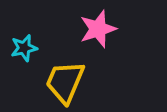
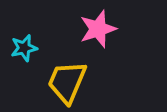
yellow trapezoid: moved 2 px right
